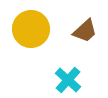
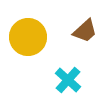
yellow circle: moved 3 px left, 8 px down
